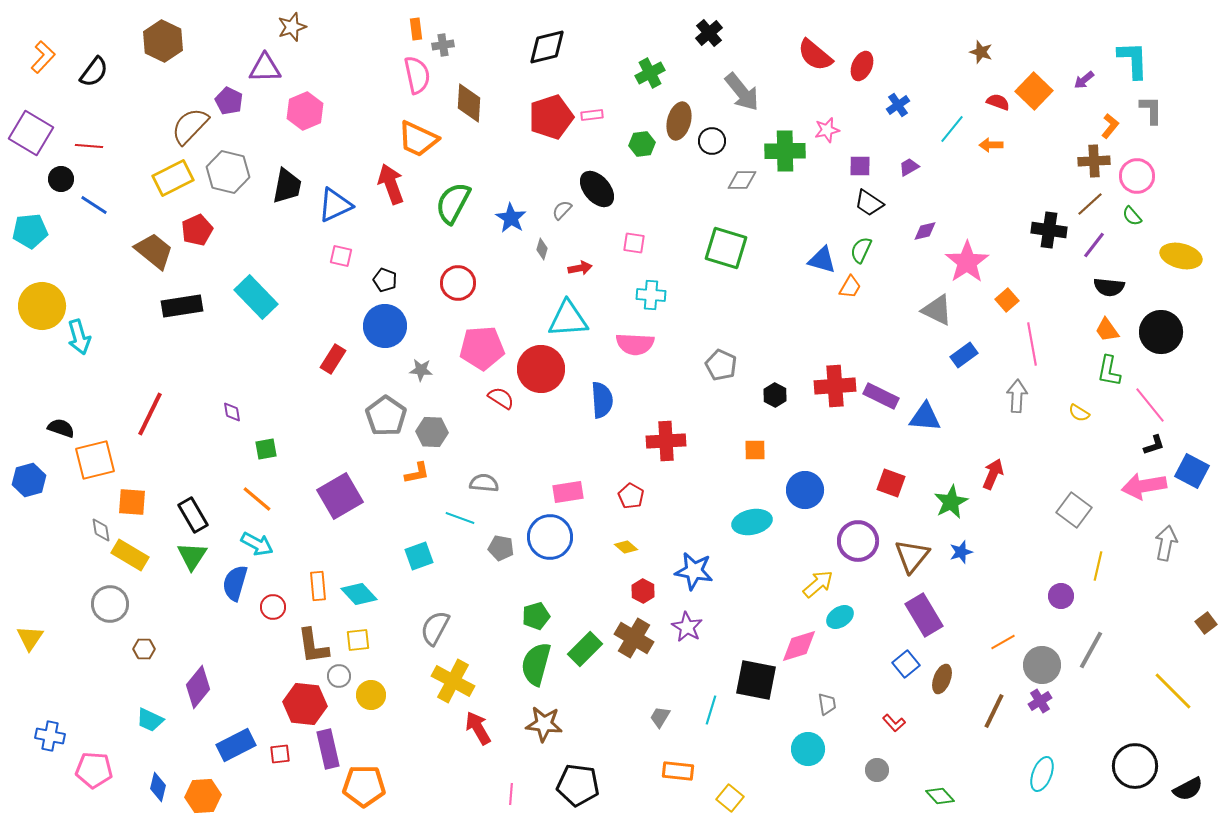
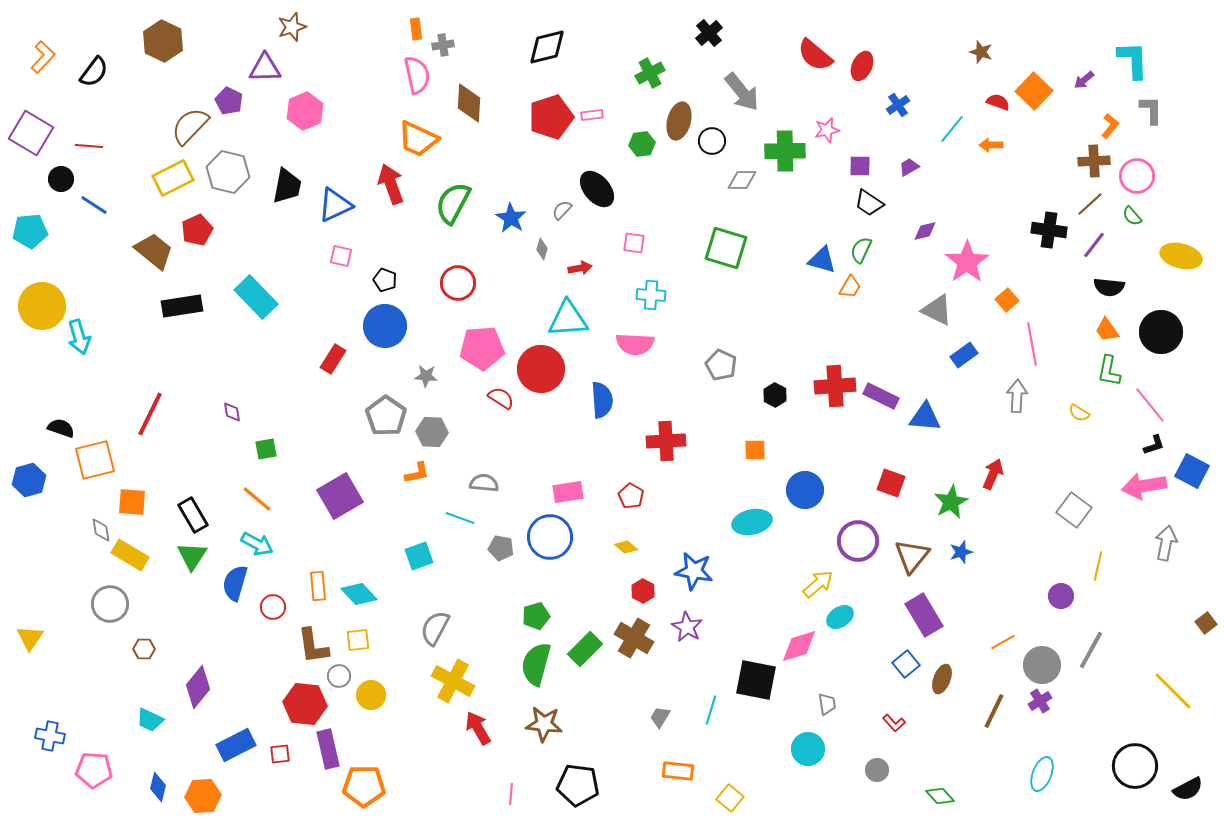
gray star at (421, 370): moved 5 px right, 6 px down
